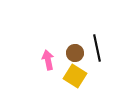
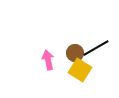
black line: moved 1 px left; rotated 72 degrees clockwise
yellow square: moved 5 px right, 6 px up
